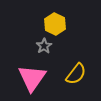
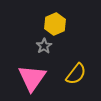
yellow hexagon: rotated 10 degrees clockwise
